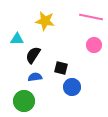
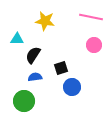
black square: rotated 32 degrees counterclockwise
